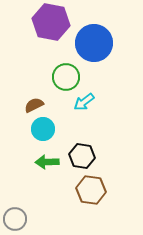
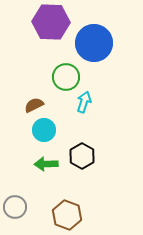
purple hexagon: rotated 9 degrees counterclockwise
cyan arrow: rotated 145 degrees clockwise
cyan circle: moved 1 px right, 1 px down
black hexagon: rotated 20 degrees clockwise
green arrow: moved 1 px left, 2 px down
brown hexagon: moved 24 px left, 25 px down; rotated 12 degrees clockwise
gray circle: moved 12 px up
